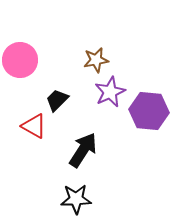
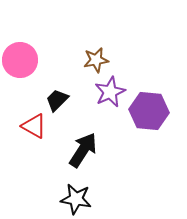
black star: rotated 12 degrees clockwise
